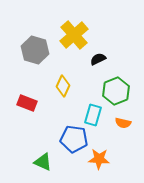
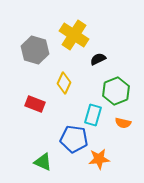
yellow cross: rotated 16 degrees counterclockwise
yellow diamond: moved 1 px right, 3 px up
red rectangle: moved 8 px right, 1 px down
orange star: rotated 10 degrees counterclockwise
